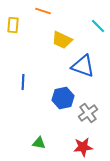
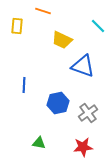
yellow rectangle: moved 4 px right, 1 px down
blue line: moved 1 px right, 3 px down
blue hexagon: moved 5 px left, 5 px down
